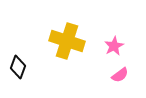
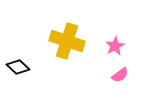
pink star: moved 1 px right
black diamond: rotated 65 degrees counterclockwise
